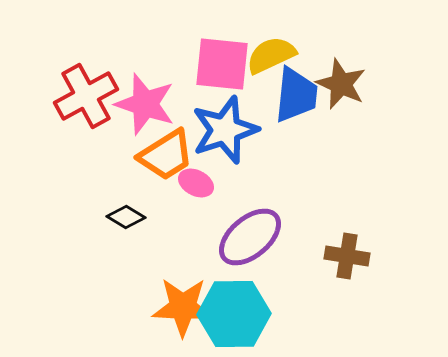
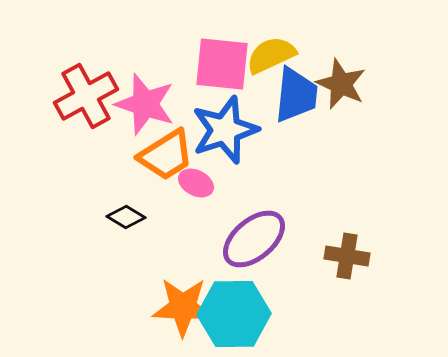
purple ellipse: moved 4 px right, 2 px down
